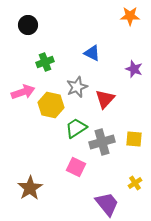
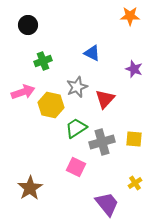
green cross: moved 2 px left, 1 px up
